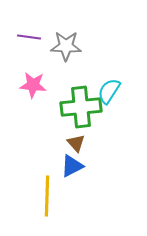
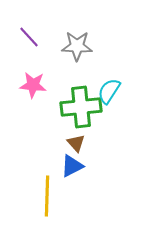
purple line: rotated 40 degrees clockwise
gray star: moved 11 px right
